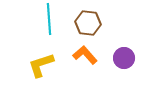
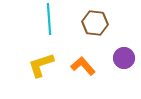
brown hexagon: moved 7 px right
orange L-shape: moved 2 px left, 11 px down
